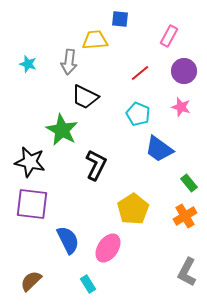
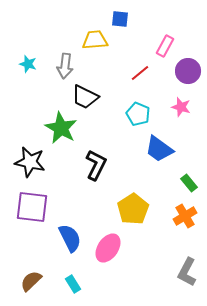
pink rectangle: moved 4 px left, 10 px down
gray arrow: moved 4 px left, 4 px down
purple circle: moved 4 px right
green star: moved 1 px left, 2 px up
purple square: moved 3 px down
blue semicircle: moved 2 px right, 2 px up
cyan rectangle: moved 15 px left
